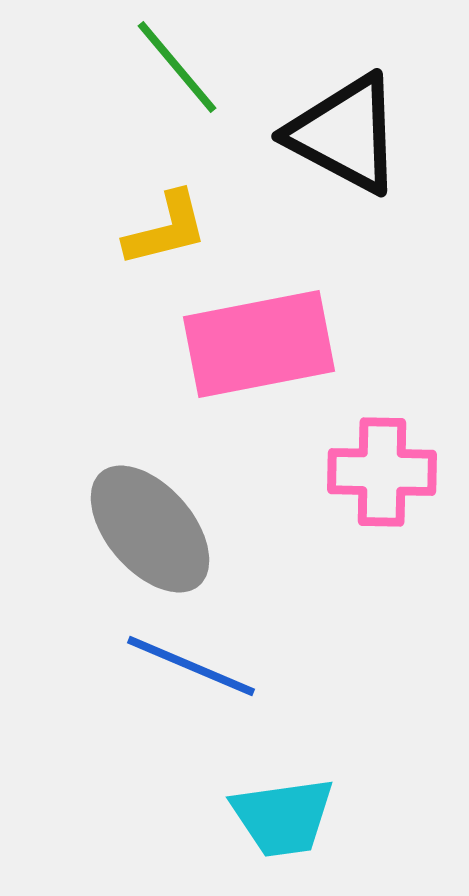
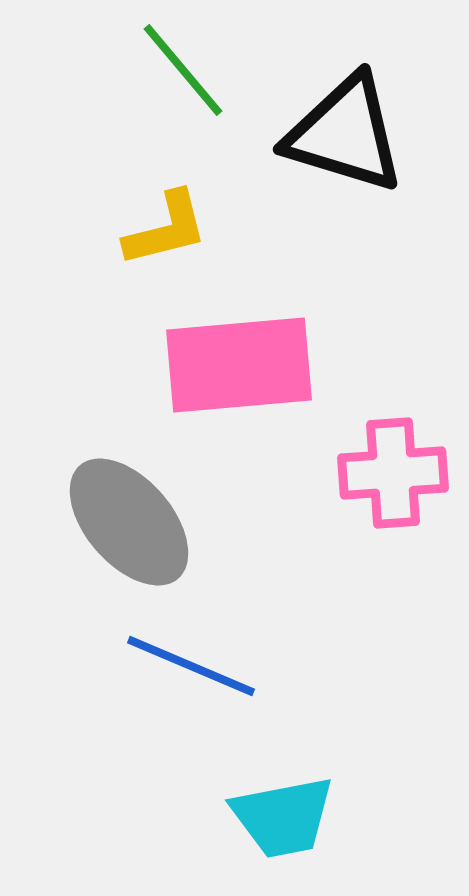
green line: moved 6 px right, 3 px down
black triangle: rotated 11 degrees counterclockwise
pink rectangle: moved 20 px left, 21 px down; rotated 6 degrees clockwise
pink cross: moved 11 px right, 1 px down; rotated 5 degrees counterclockwise
gray ellipse: moved 21 px left, 7 px up
cyan trapezoid: rotated 3 degrees counterclockwise
